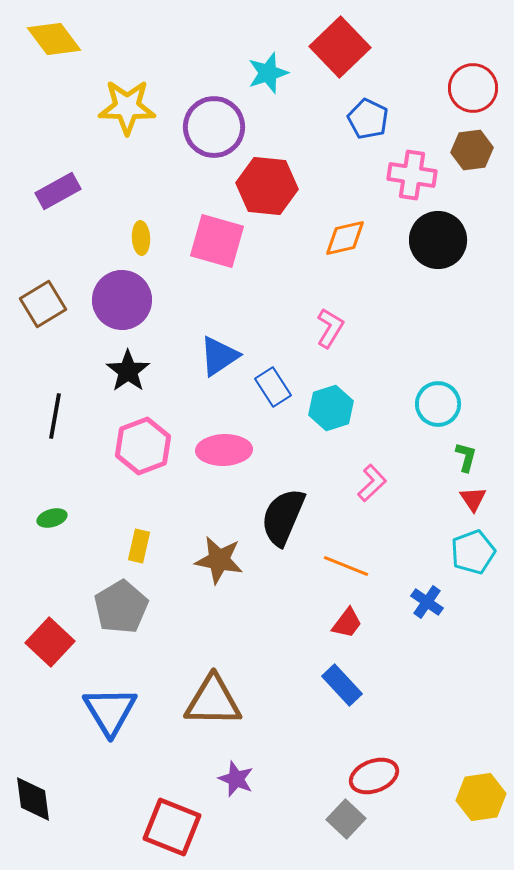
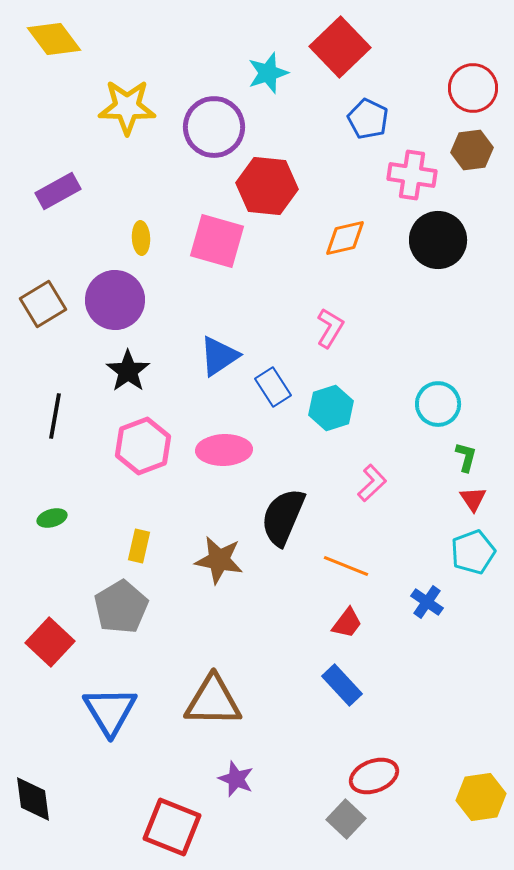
purple circle at (122, 300): moved 7 px left
